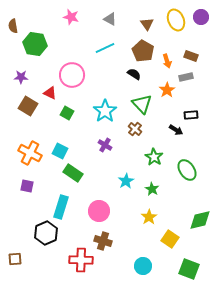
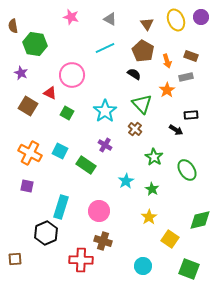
purple star at (21, 77): moved 4 px up; rotated 24 degrees clockwise
green rectangle at (73, 173): moved 13 px right, 8 px up
